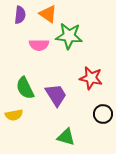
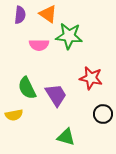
green semicircle: moved 2 px right
